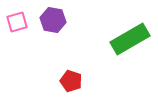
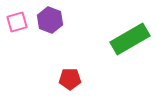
purple hexagon: moved 3 px left; rotated 10 degrees clockwise
red pentagon: moved 1 px left, 2 px up; rotated 20 degrees counterclockwise
